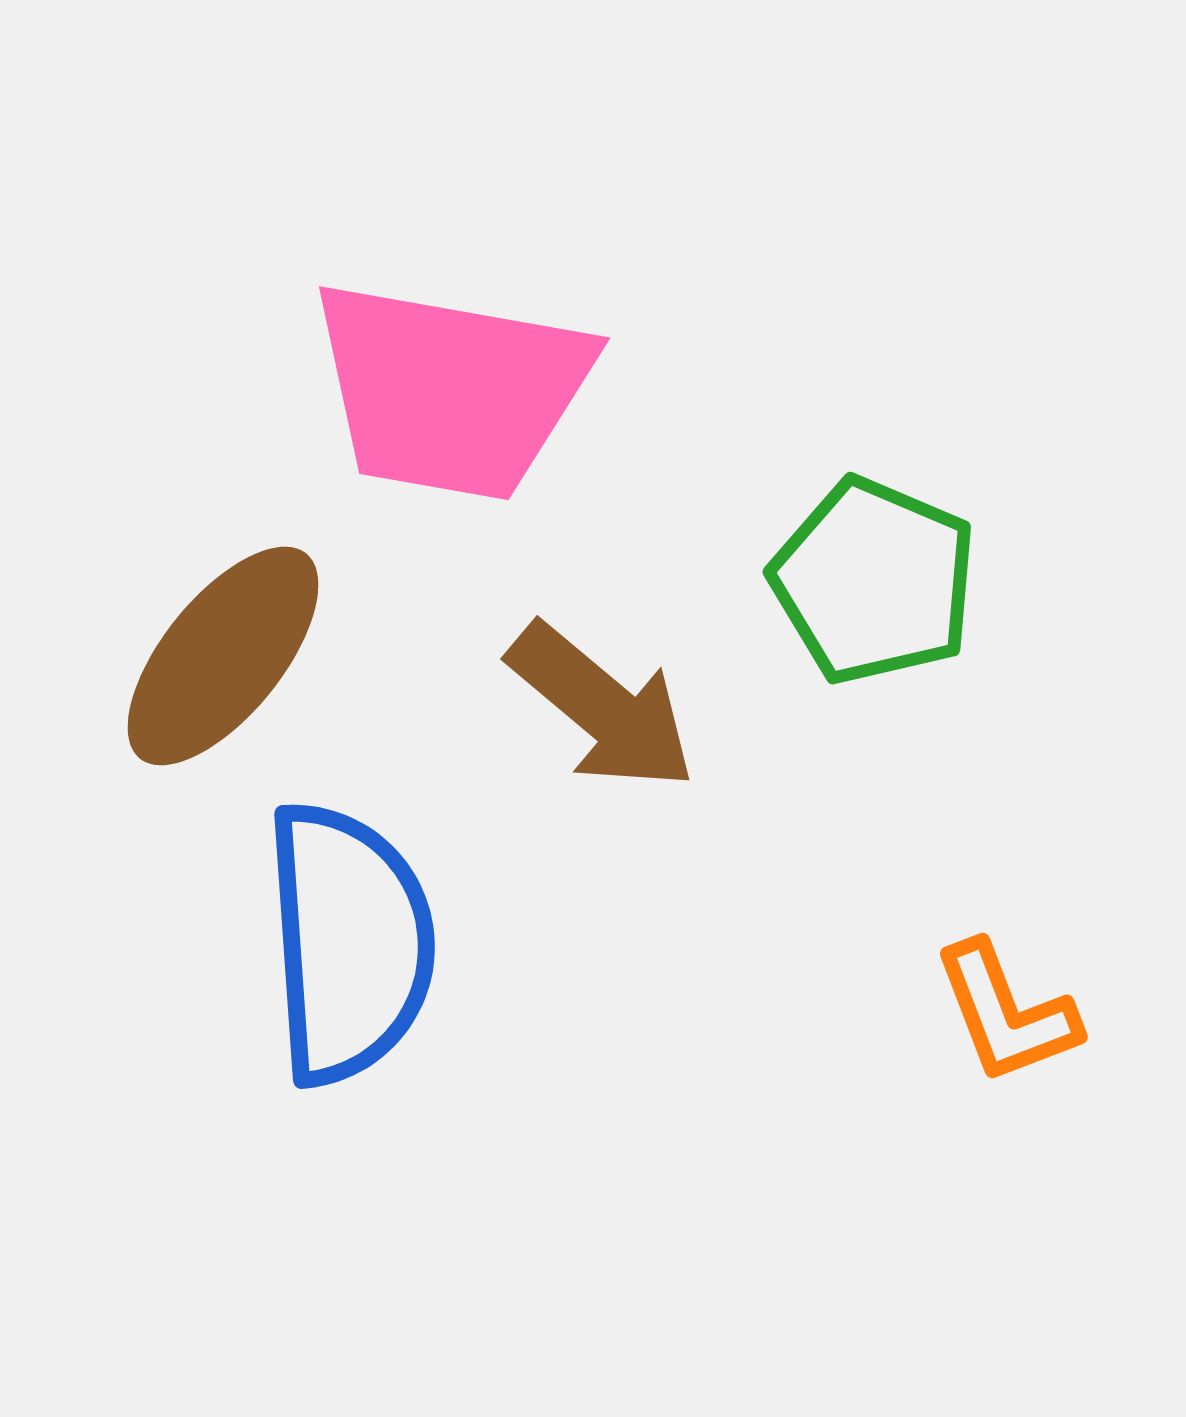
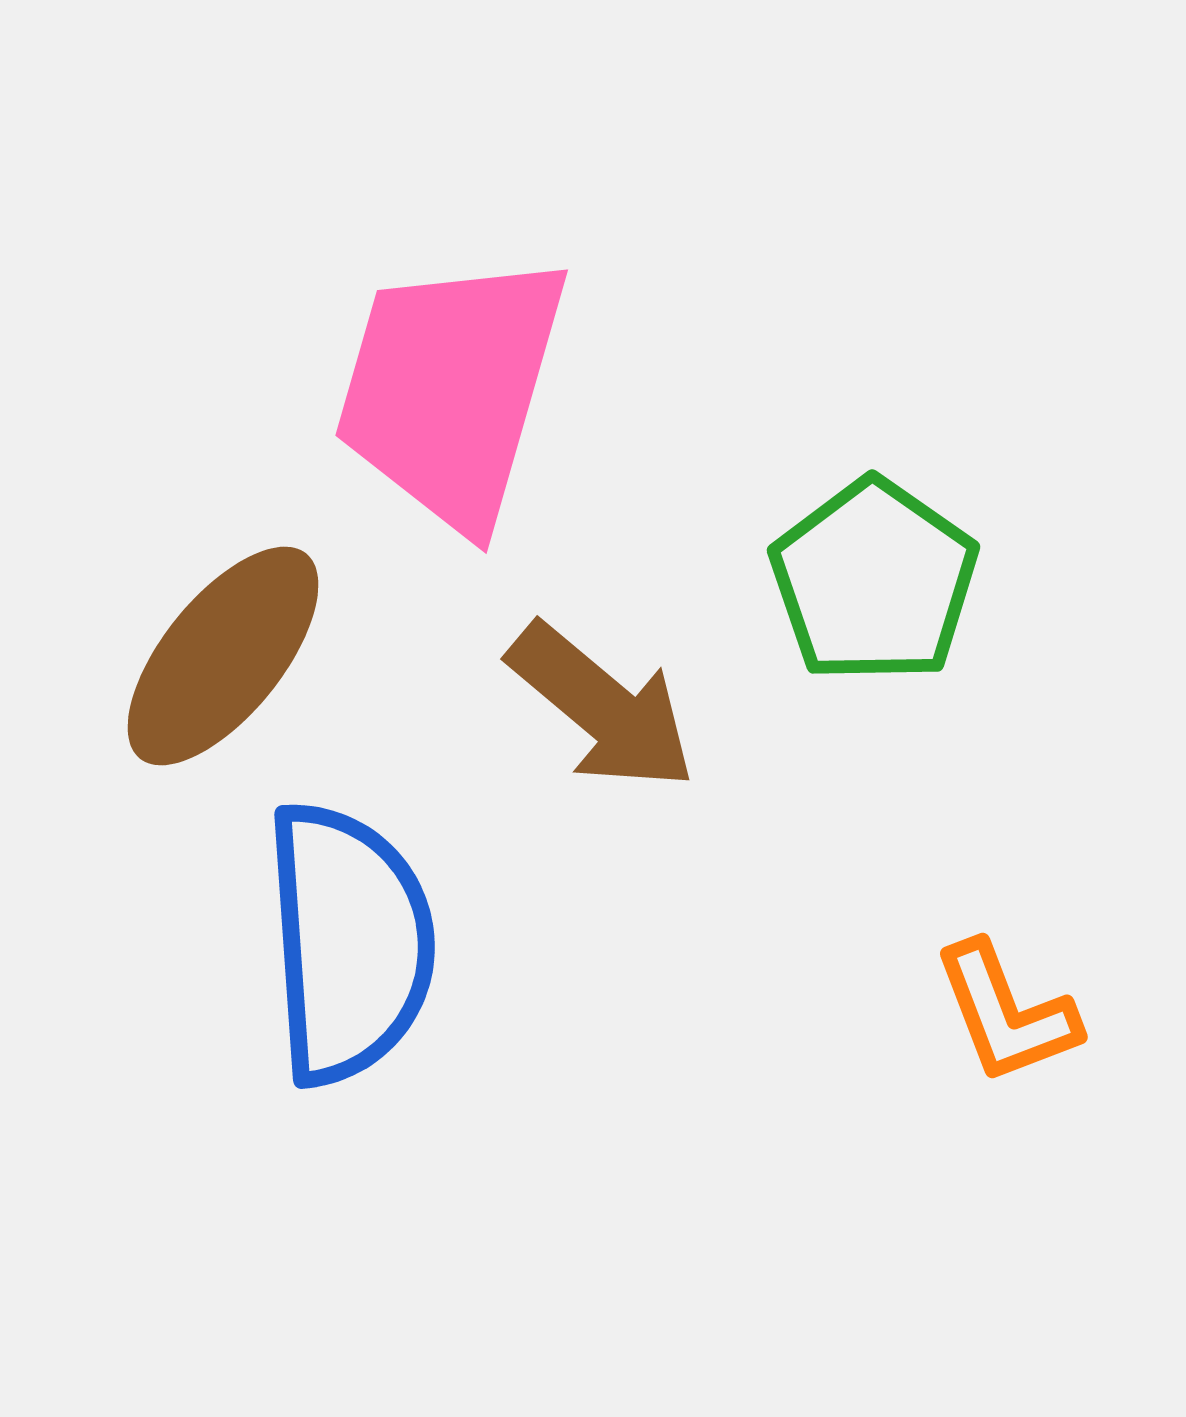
pink trapezoid: rotated 96 degrees clockwise
green pentagon: rotated 12 degrees clockwise
